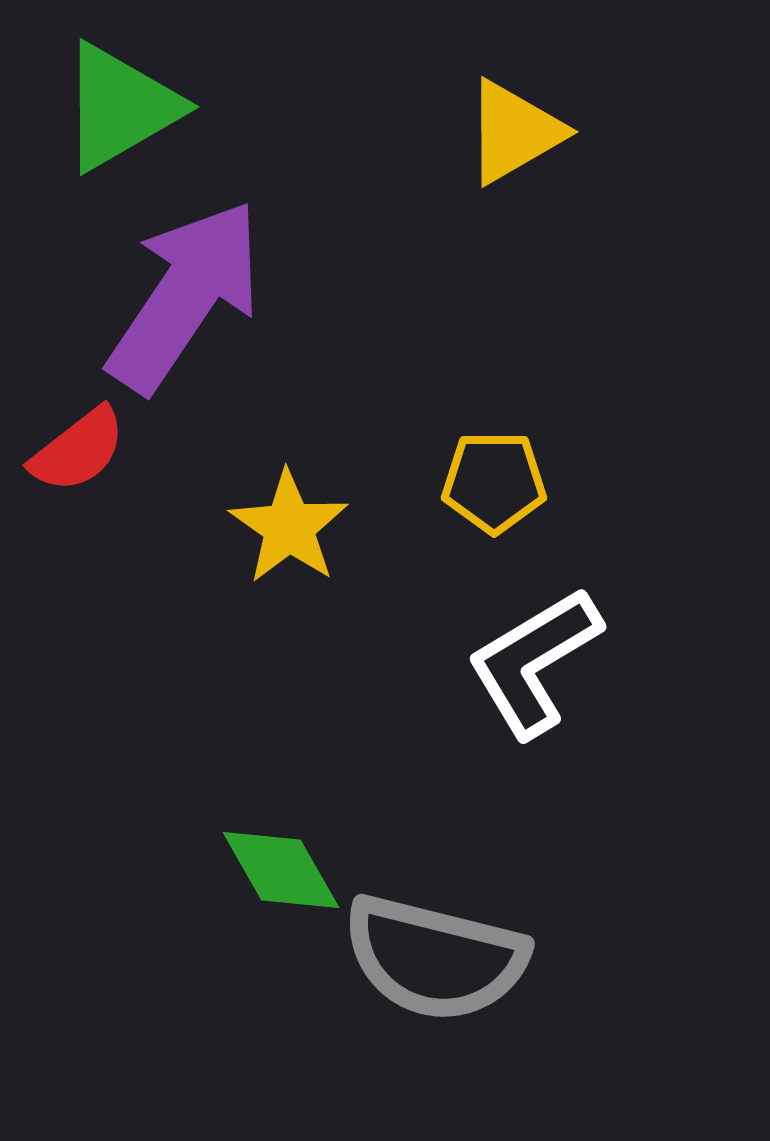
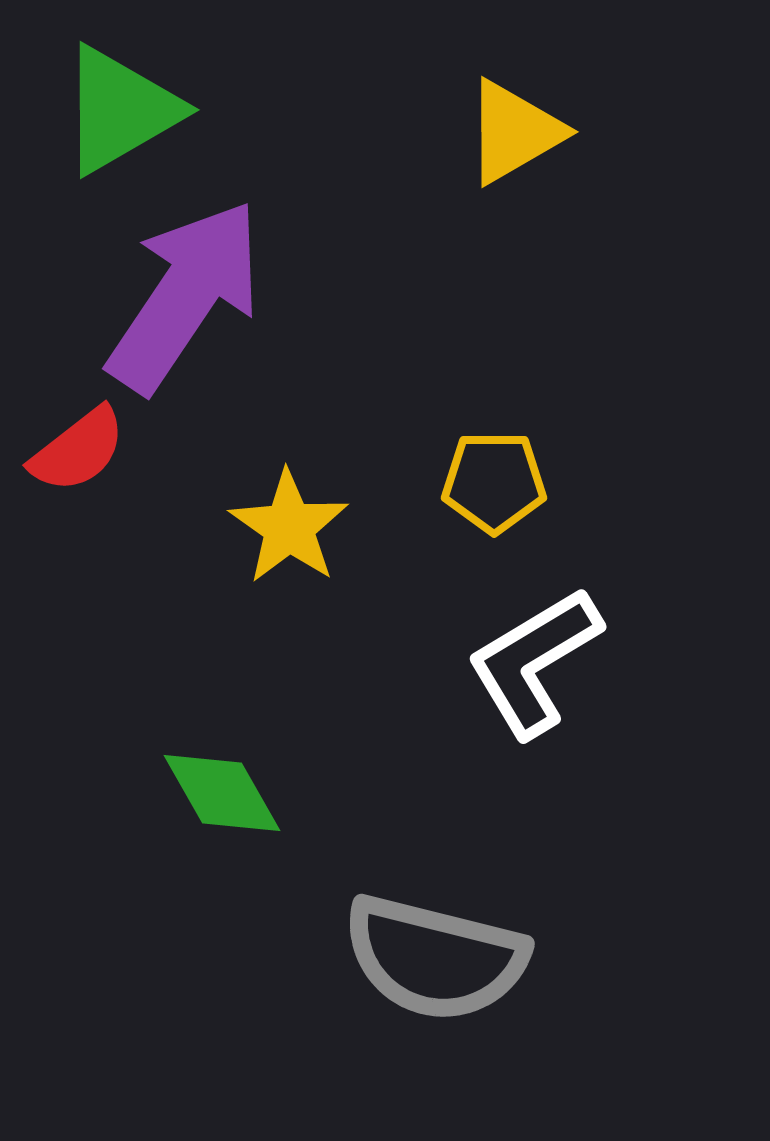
green triangle: moved 3 px down
green diamond: moved 59 px left, 77 px up
